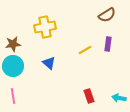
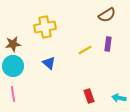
pink line: moved 2 px up
